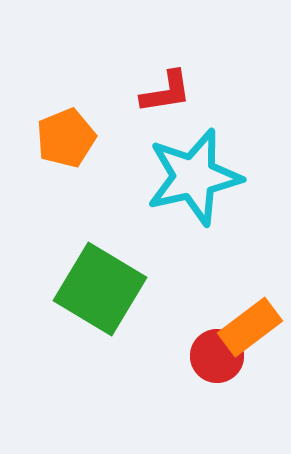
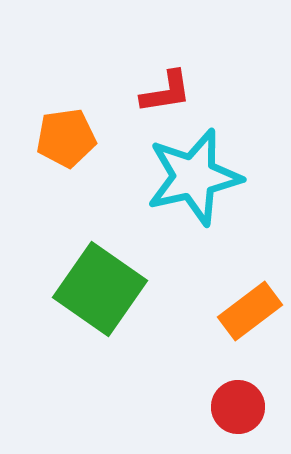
orange pentagon: rotated 14 degrees clockwise
green square: rotated 4 degrees clockwise
orange rectangle: moved 16 px up
red circle: moved 21 px right, 51 px down
